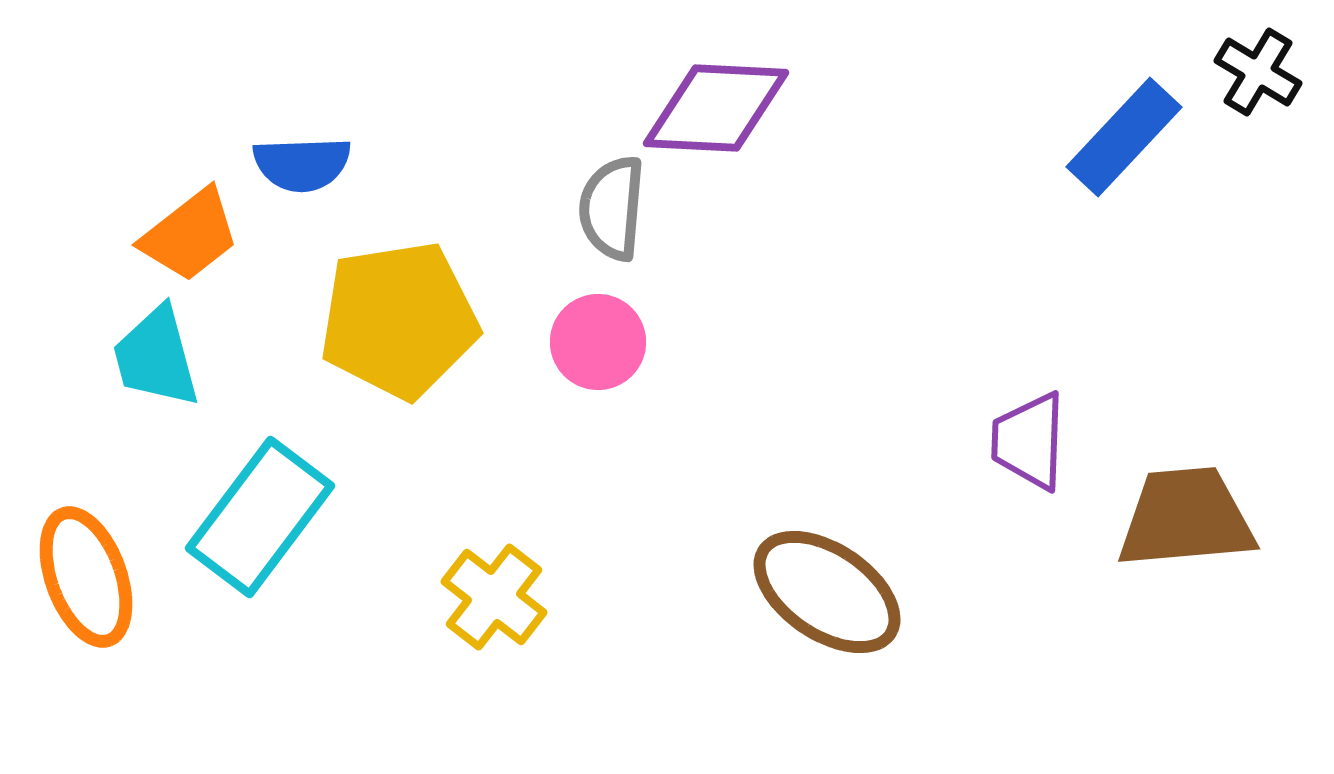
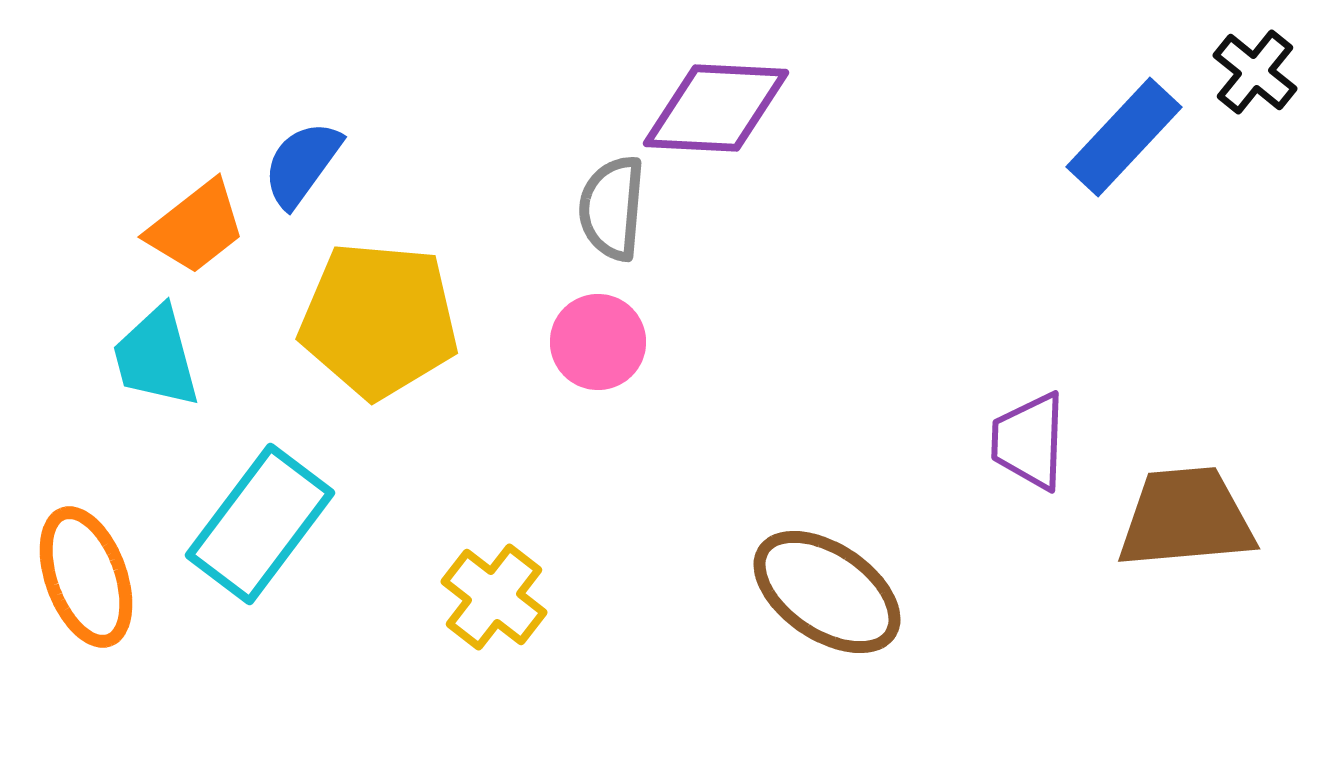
black cross: moved 3 px left; rotated 8 degrees clockwise
blue semicircle: rotated 128 degrees clockwise
orange trapezoid: moved 6 px right, 8 px up
yellow pentagon: moved 20 px left; rotated 14 degrees clockwise
cyan rectangle: moved 7 px down
